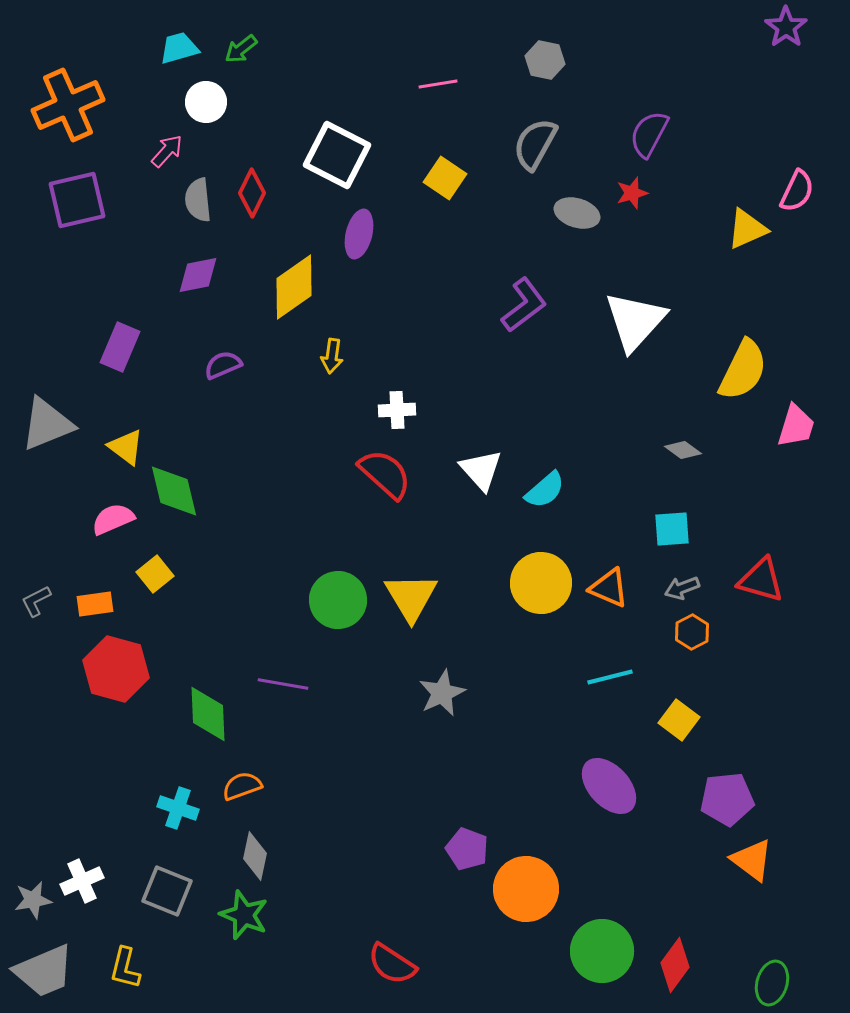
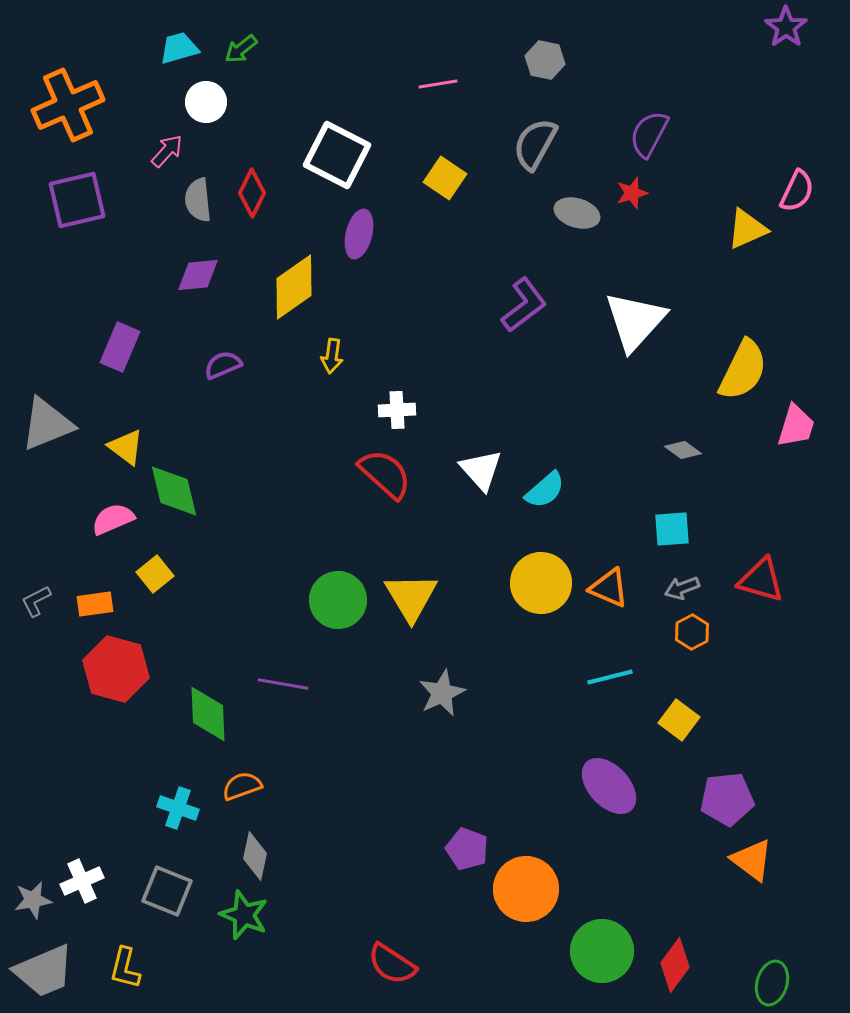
purple diamond at (198, 275): rotated 6 degrees clockwise
